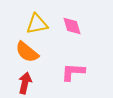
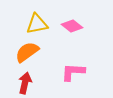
pink diamond: rotated 35 degrees counterclockwise
orange semicircle: rotated 105 degrees clockwise
